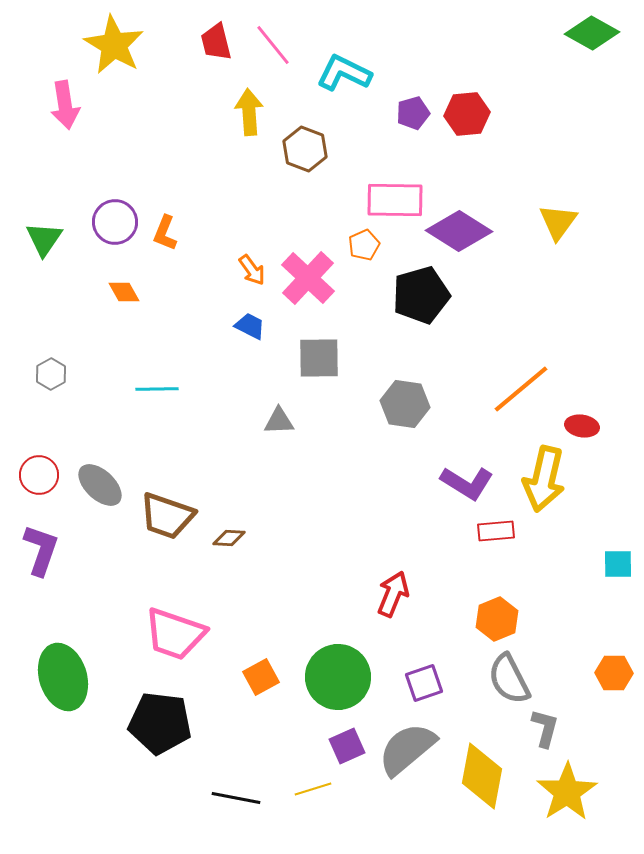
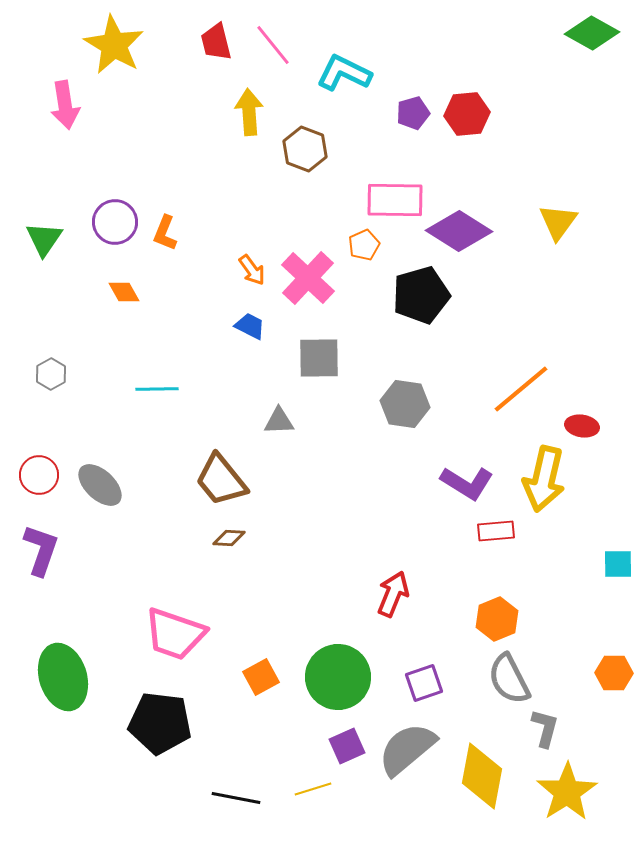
brown trapezoid at (167, 516): moved 54 px right, 36 px up; rotated 32 degrees clockwise
